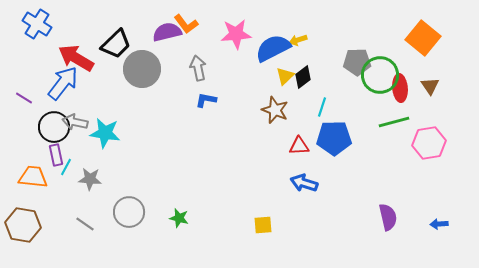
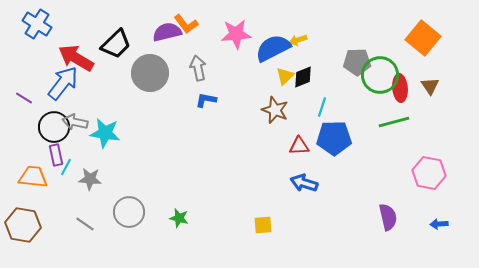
gray circle at (142, 69): moved 8 px right, 4 px down
black diamond at (303, 77): rotated 15 degrees clockwise
pink hexagon at (429, 143): moved 30 px down; rotated 20 degrees clockwise
